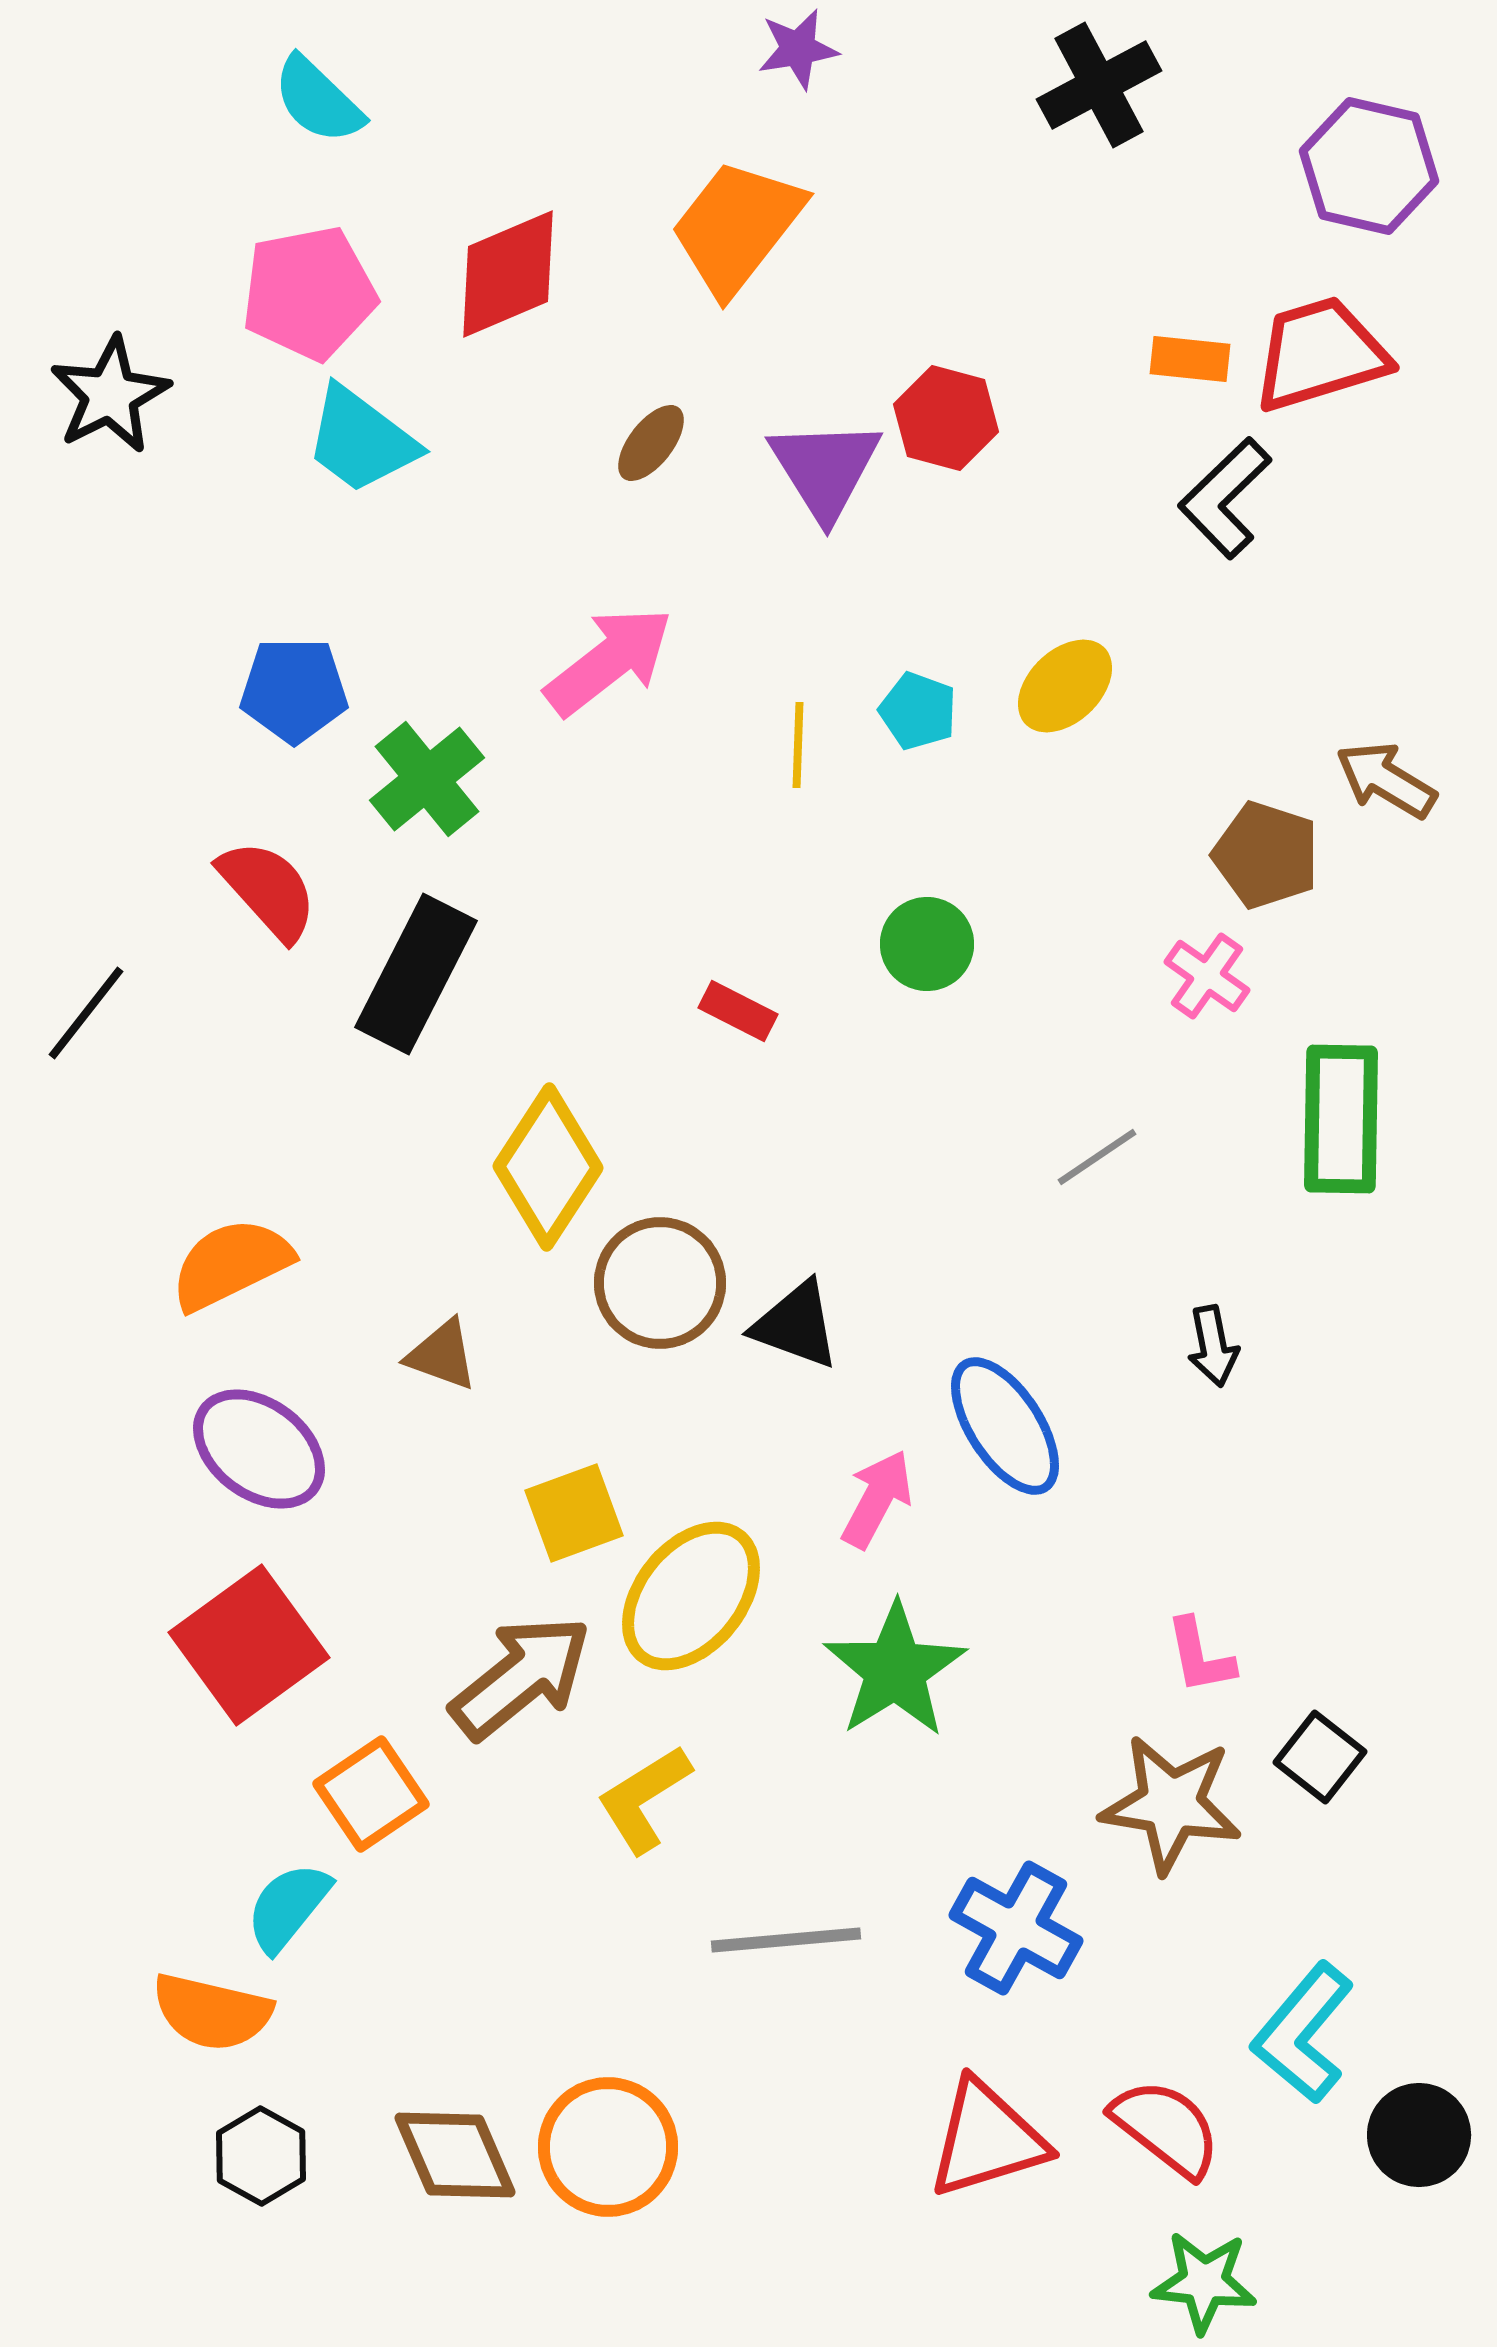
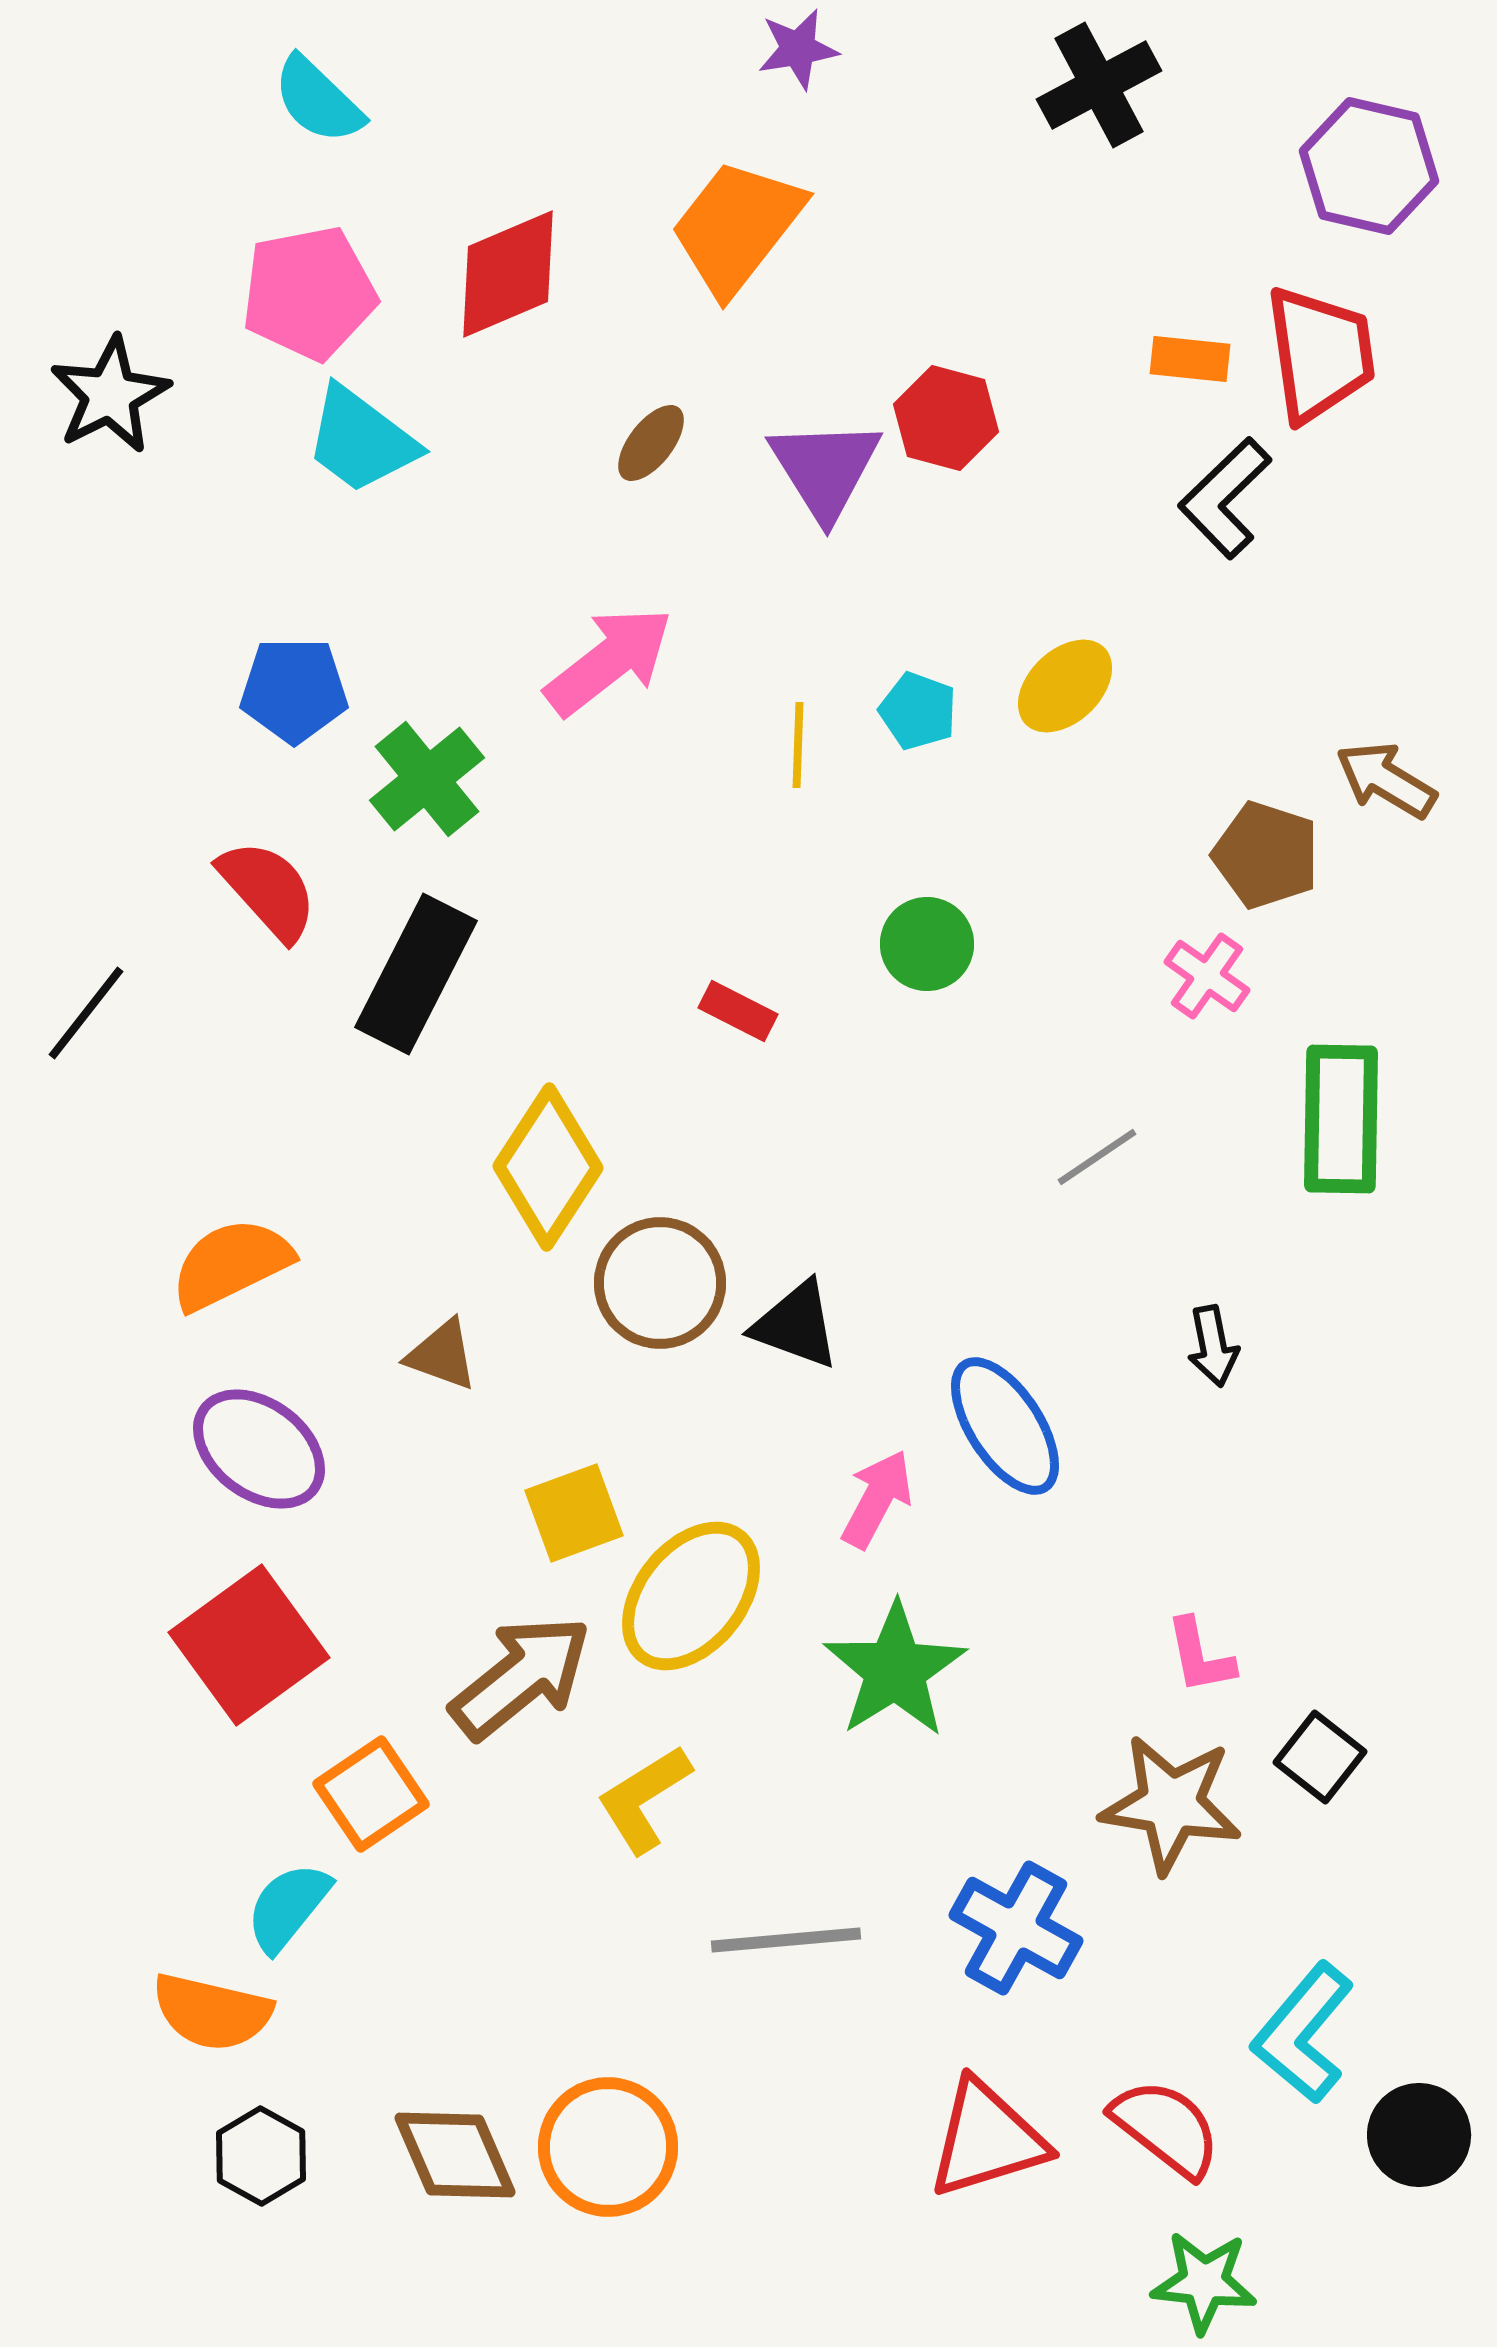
red trapezoid at (1320, 354): rotated 99 degrees clockwise
